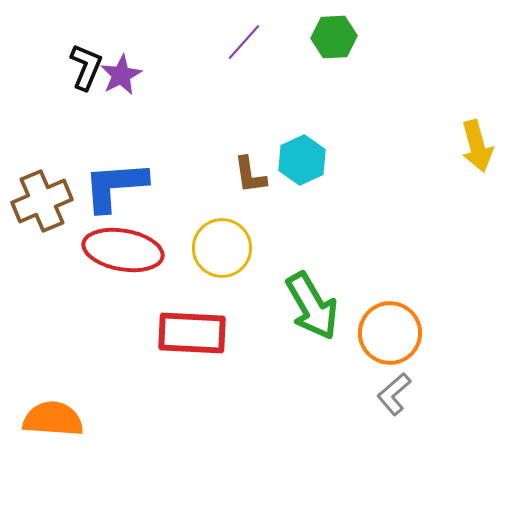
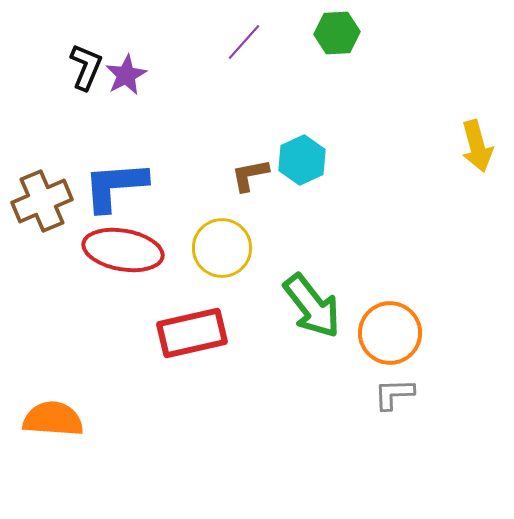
green hexagon: moved 3 px right, 4 px up
purple star: moved 5 px right
brown L-shape: rotated 87 degrees clockwise
green arrow: rotated 8 degrees counterclockwise
red rectangle: rotated 16 degrees counterclockwise
gray L-shape: rotated 39 degrees clockwise
